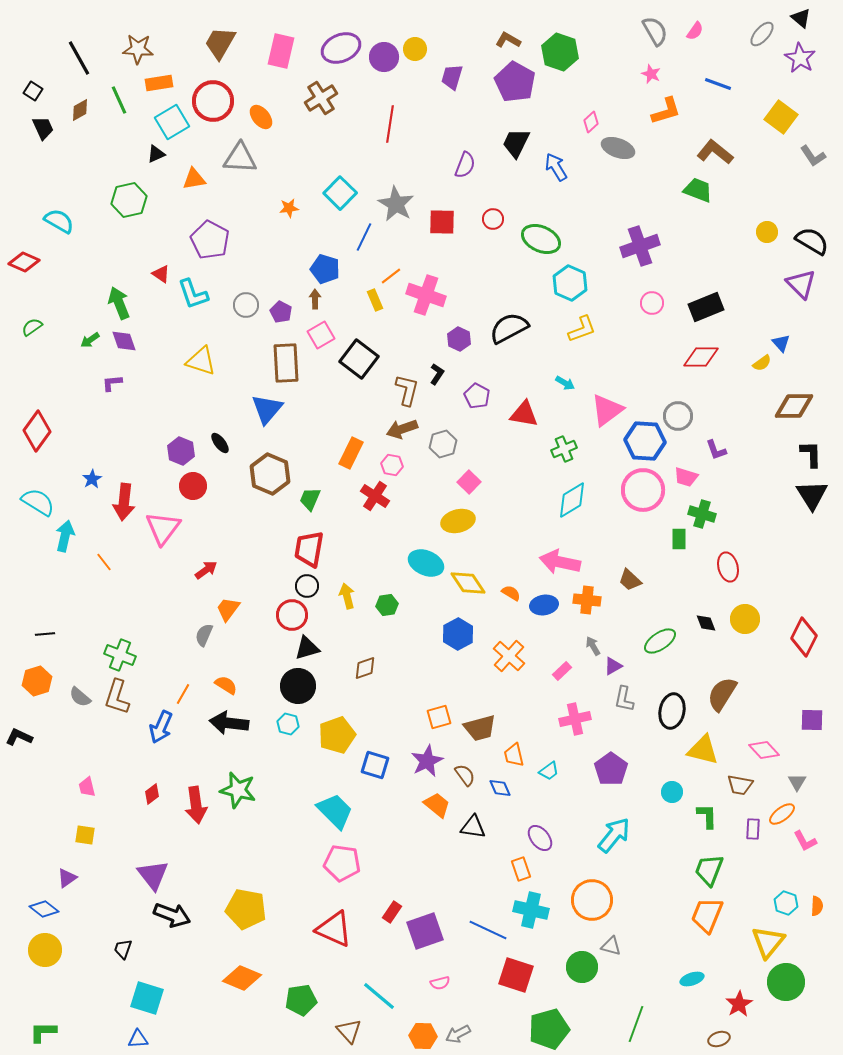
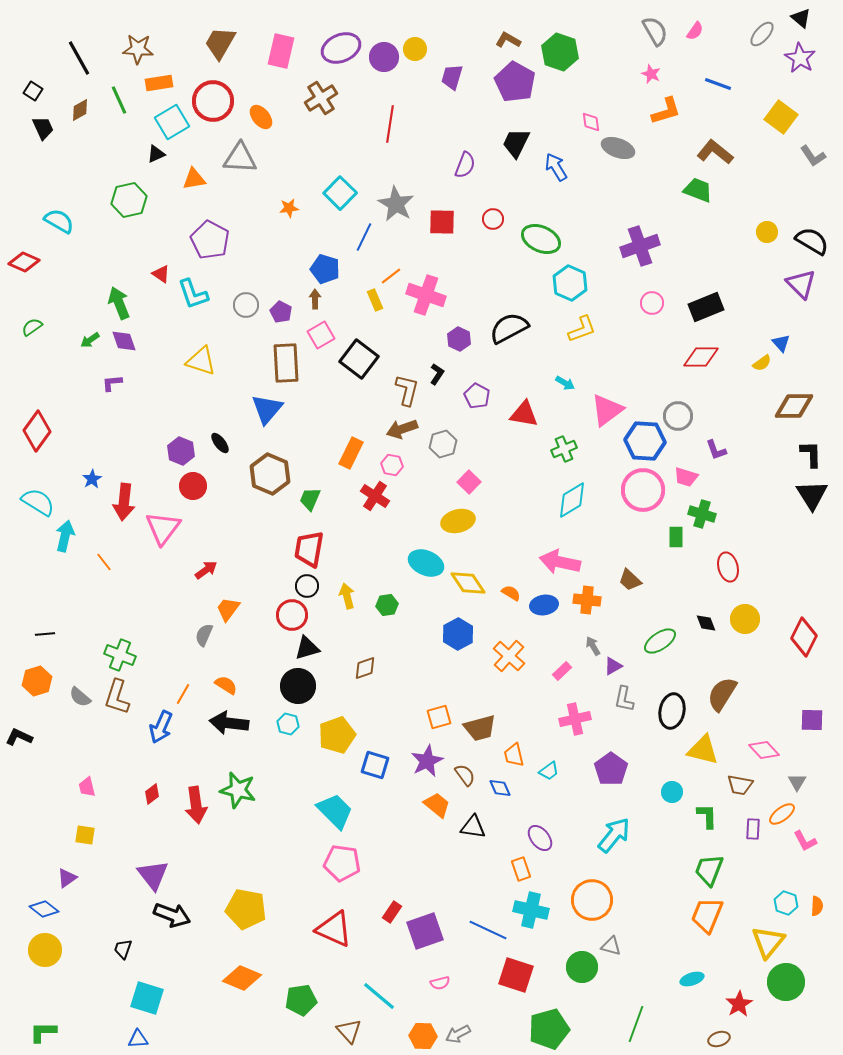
pink diamond at (591, 122): rotated 55 degrees counterclockwise
green rectangle at (679, 539): moved 3 px left, 2 px up
